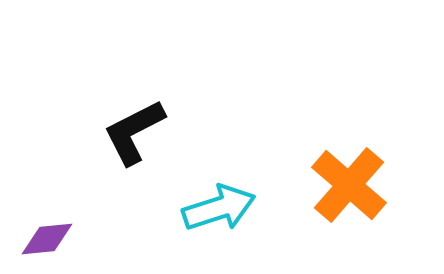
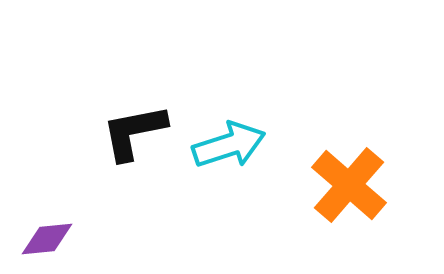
black L-shape: rotated 16 degrees clockwise
cyan arrow: moved 10 px right, 63 px up
